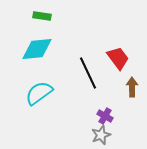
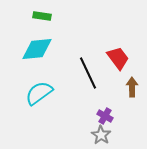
gray star: rotated 18 degrees counterclockwise
